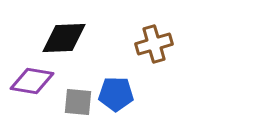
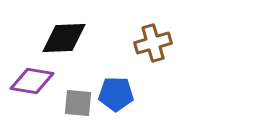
brown cross: moved 1 px left, 1 px up
gray square: moved 1 px down
